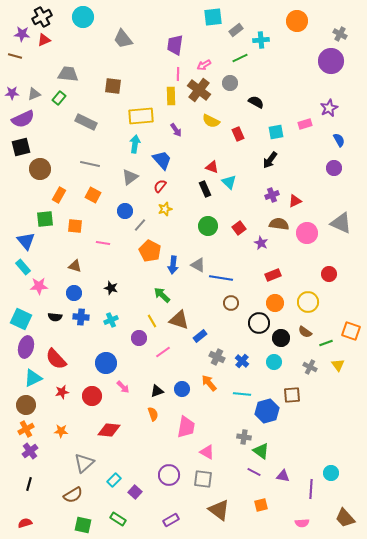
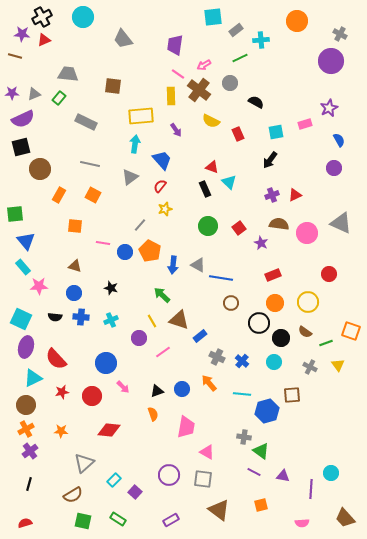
pink line at (178, 74): rotated 56 degrees counterclockwise
red triangle at (295, 201): moved 6 px up
blue circle at (125, 211): moved 41 px down
green square at (45, 219): moved 30 px left, 5 px up
green square at (83, 525): moved 4 px up
